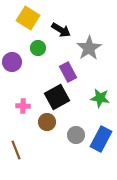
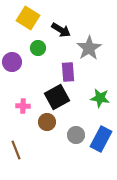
purple rectangle: rotated 24 degrees clockwise
